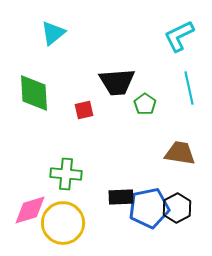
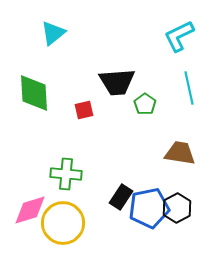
black rectangle: rotated 55 degrees counterclockwise
